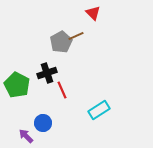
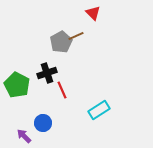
purple arrow: moved 2 px left
